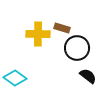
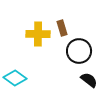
brown rectangle: rotated 56 degrees clockwise
black circle: moved 2 px right, 3 px down
black semicircle: moved 1 px right, 4 px down
